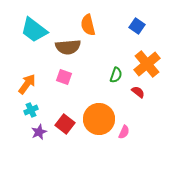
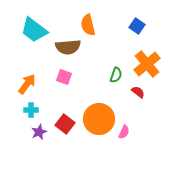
cyan cross: rotated 24 degrees clockwise
